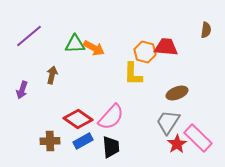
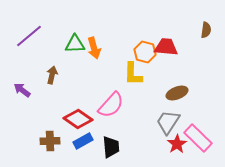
orange arrow: rotated 45 degrees clockwise
purple arrow: rotated 108 degrees clockwise
pink semicircle: moved 12 px up
